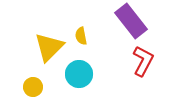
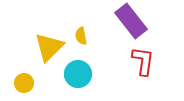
red L-shape: rotated 20 degrees counterclockwise
cyan circle: moved 1 px left
yellow circle: moved 9 px left, 4 px up
